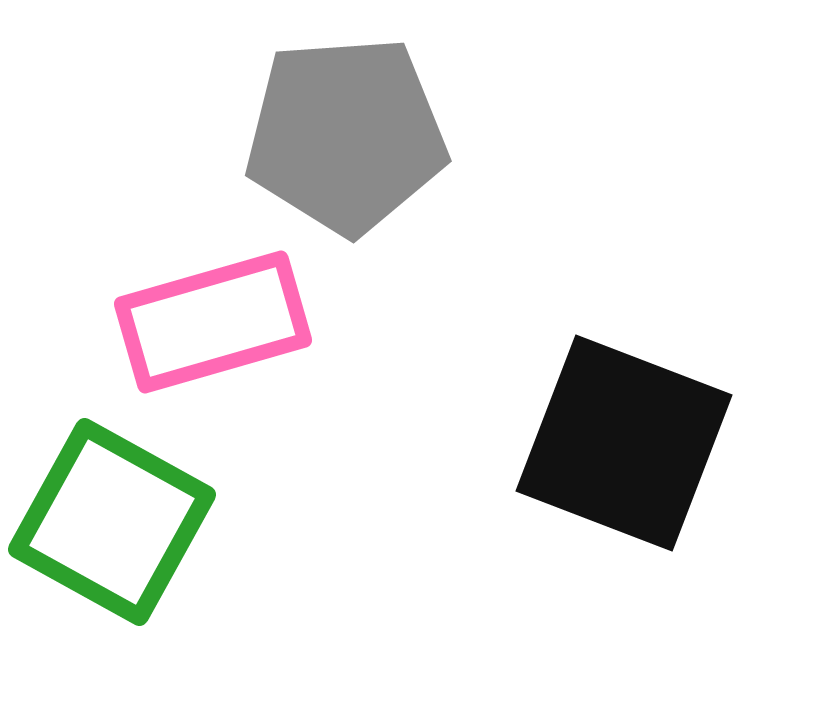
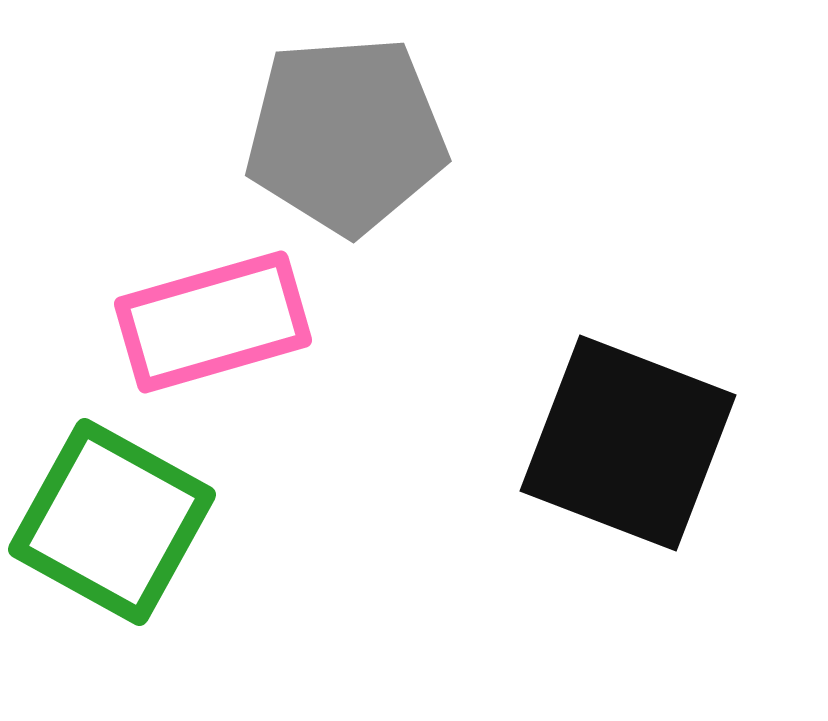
black square: moved 4 px right
